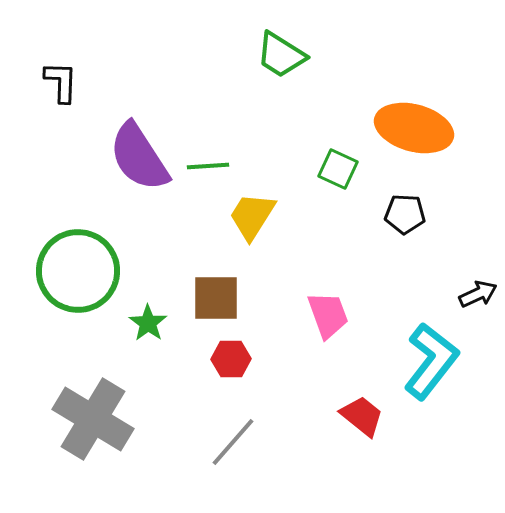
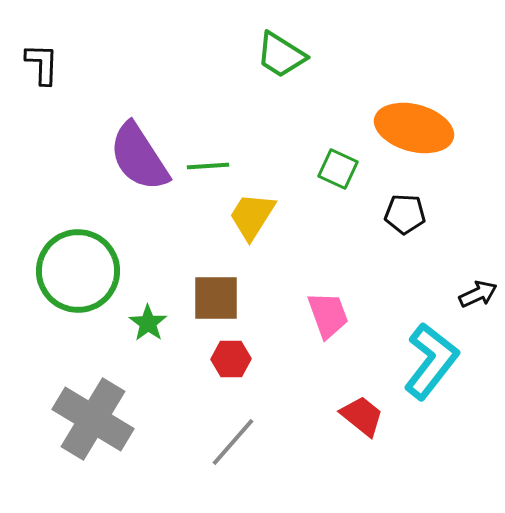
black L-shape: moved 19 px left, 18 px up
